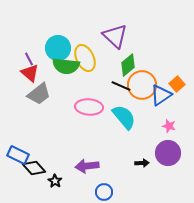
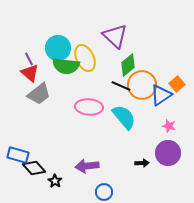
blue rectangle: rotated 10 degrees counterclockwise
